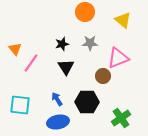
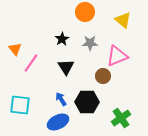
black star: moved 5 px up; rotated 16 degrees counterclockwise
pink triangle: moved 1 px left, 2 px up
blue arrow: moved 4 px right
blue ellipse: rotated 15 degrees counterclockwise
